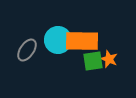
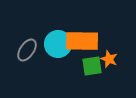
cyan circle: moved 4 px down
green square: moved 1 px left, 5 px down
